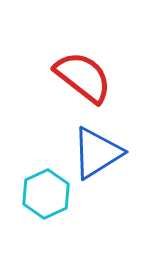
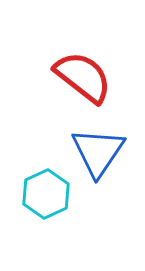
blue triangle: moved 1 px right, 1 px up; rotated 24 degrees counterclockwise
